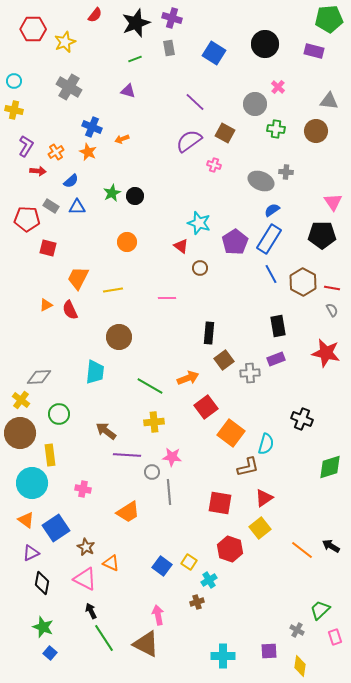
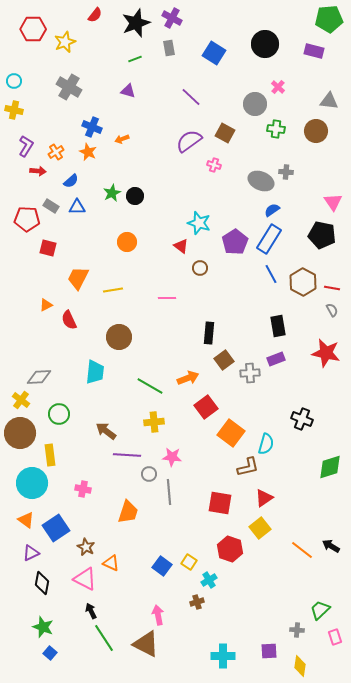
purple cross at (172, 18): rotated 12 degrees clockwise
purple line at (195, 102): moved 4 px left, 5 px up
black pentagon at (322, 235): rotated 12 degrees clockwise
red semicircle at (70, 310): moved 1 px left, 10 px down
gray circle at (152, 472): moved 3 px left, 2 px down
orange trapezoid at (128, 512): rotated 40 degrees counterclockwise
gray cross at (297, 630): rotated 24 degrees counterclockwise
